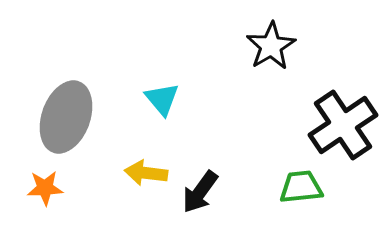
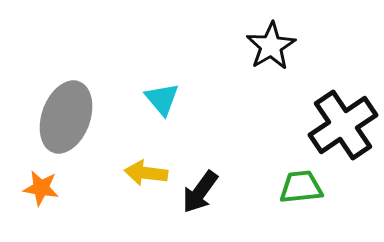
orange star: moved 4 px left; rotated 12 degrees clockwise
